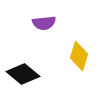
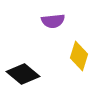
purple semicircle: moved 9 px right, 2 px up
